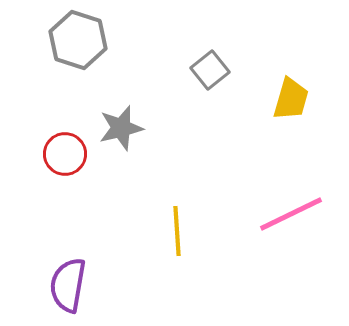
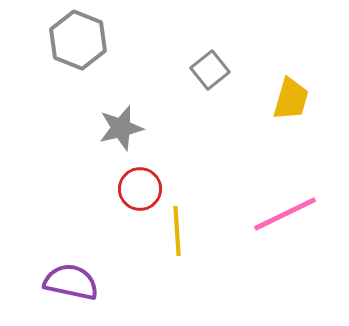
gray hexagon: rotated 4 degrees clockwise
red circle: moved 75 px right, 35 px down
pink line: moved 6 px left
purple semicircle: moved 3 px right, 3 px up; rotated 92 degrees clockwise
